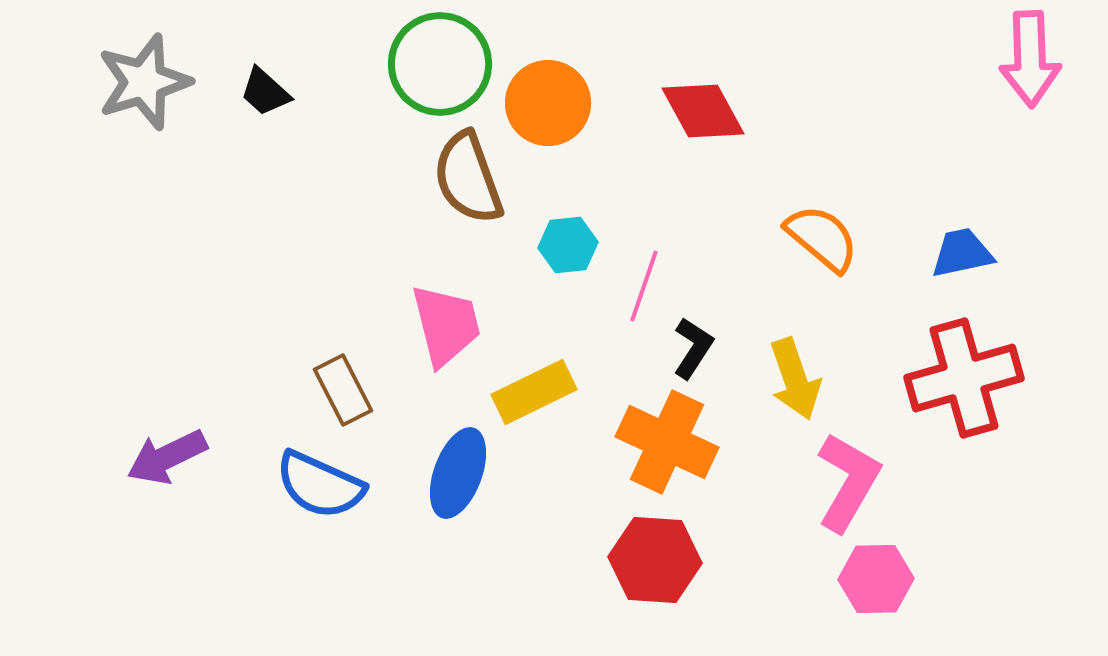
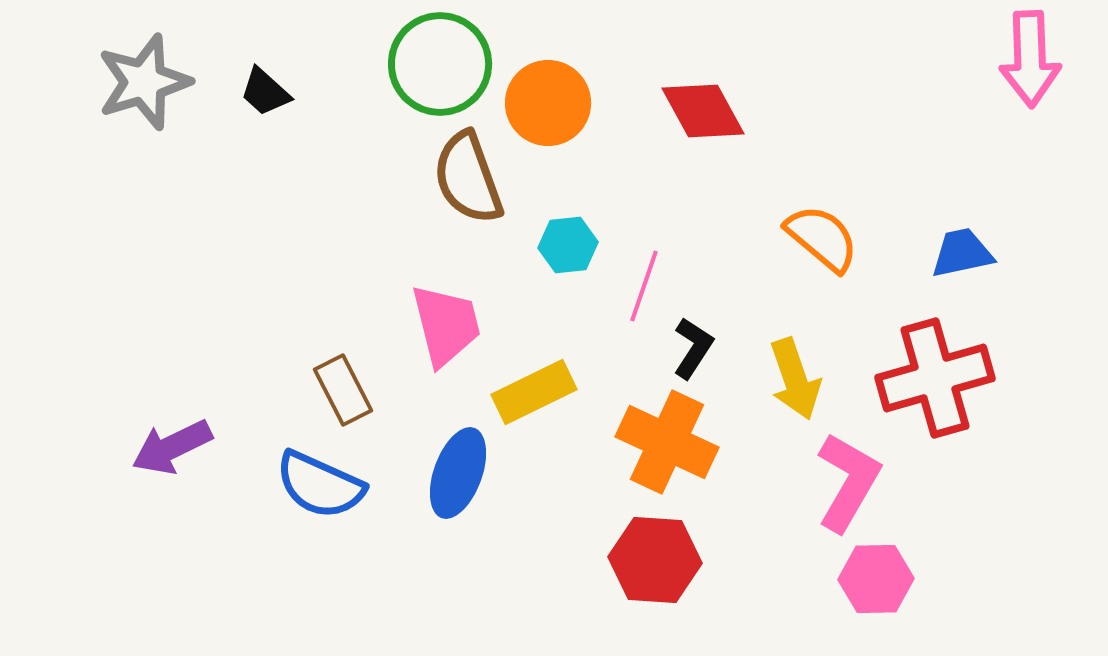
red cross: moved 29 px left
purple arrow: moved 5 px right, 10 px up
